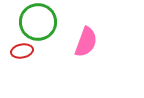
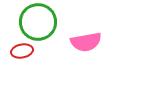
pink semicircle: rotated 60 degrees clockwise
